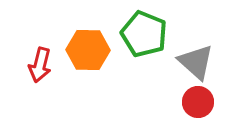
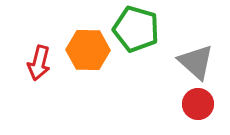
green pentagon: moved 8 px left, 5 px up; rotated 6 degrees counterclockwise
red arrow: moved 1 px left, 2 px up
red circle: moved 2 px down
